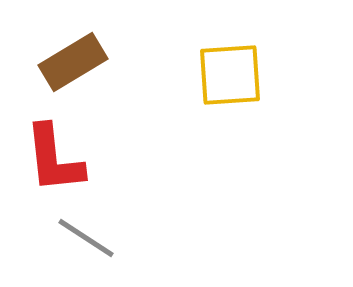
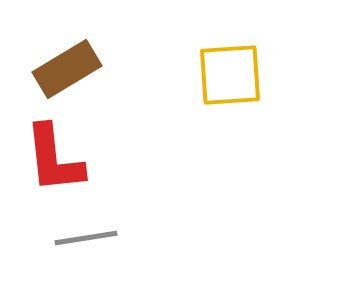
brown rectangle: moved 6 px left, 7 px down
gray line: rotated 42 degrees counterclockwise
